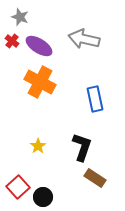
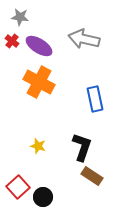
gray star: rotated 12 degrees counterclockwise
orange cross: moved 1 px left
yellow star: rotated 21 degrees counterclockwise
brown rectangle: moved 3 px left, 2 px up
